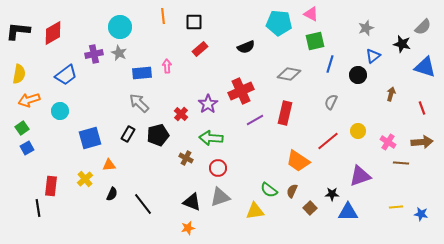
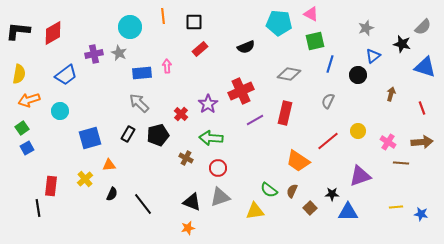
cyan circle at (120, 27): moved 10 px right
gray semicircle at (331, 102): moved 3 px left, 1 px up
